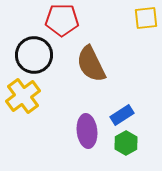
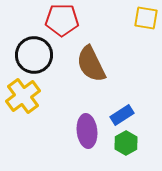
yellow square: rotated 15 degrees clockwise
